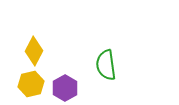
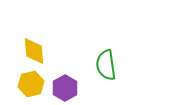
yellow diamond: rotated 32 degrees counterclockwise
